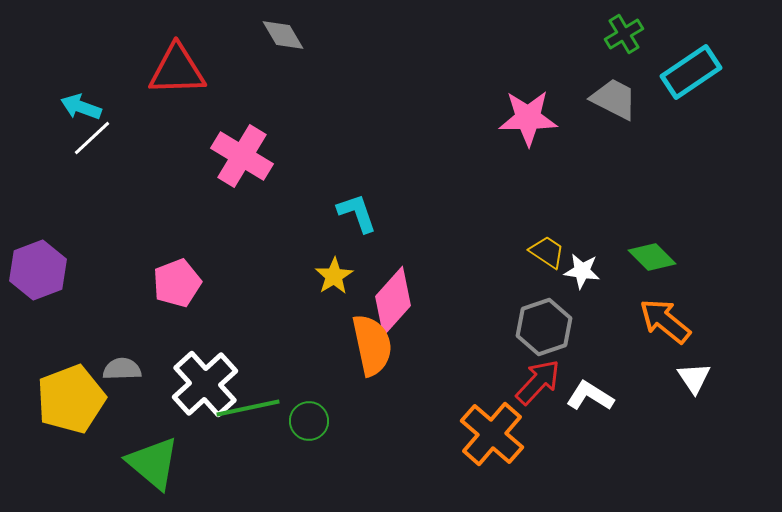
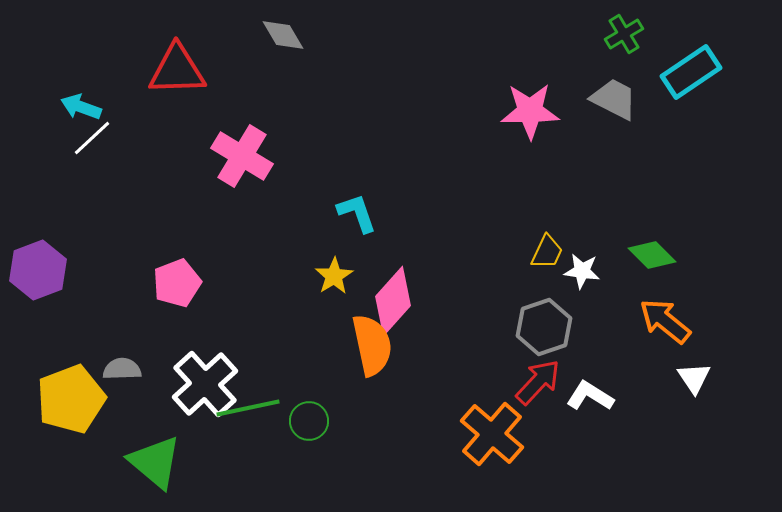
pink star: moved 2 px right, 7 px up
yellow trapezoid: rotated 81 degrees clockwise
green diamond: moved 2 px up
green triangle: moved 2 px right, 1 px up
